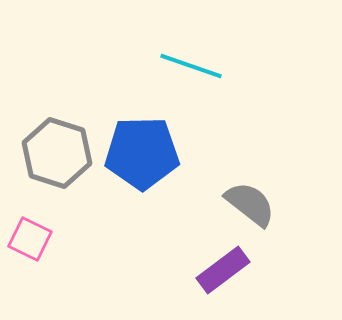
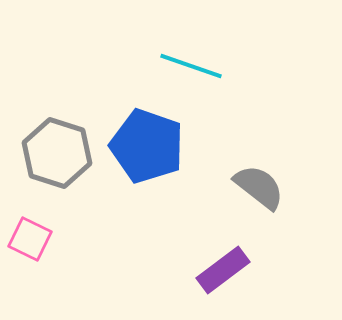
blue pentagon: moved 5 px right, 7 px up; rotated 20 degrees clockwise
gray semicircle: moved 9 px right, 17 px up
